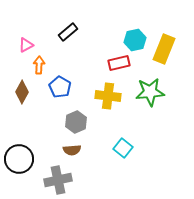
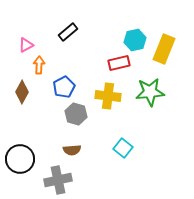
blue pentagon: moved 4 px right; rotated 15 degrees clockwise
gray hexagon: moved 8 px up; rotated 20 degrees counterclockwise
black circle: moved 1 px right
